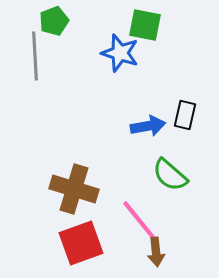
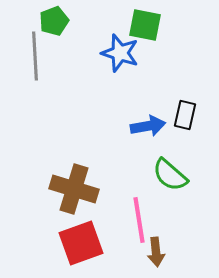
pink line: rotated 30 degrees clockwise
